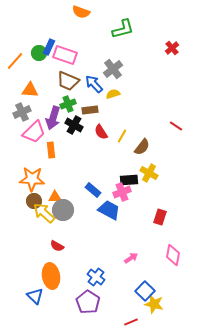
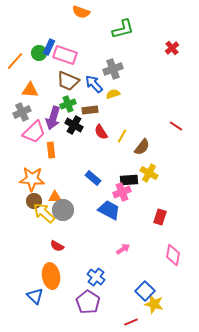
gray cross at (113, 69): rotated 18 degrees clockwise
blue rectangle at (93, 190): moved 12 px up
pink arrow at (131, 258): moved 8 px left, 9 px up
